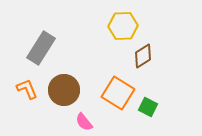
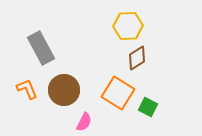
yellow hexagon: moved 5 px right
gray rectangle: rotated 60 degrees counterclockwise
brown diamond: moved 6 px left, 2 px down
pink semicircle: rotated 114 degrees counterclockwise
